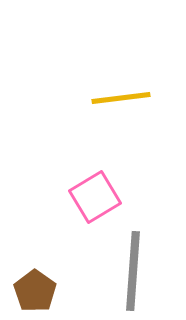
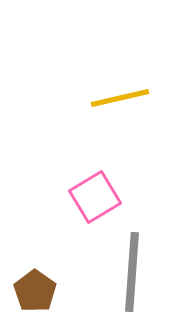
yellow line: moved 1 px left; rotated 6 degrees counterclockwise
gray line: moved 1 px left, 1 px down
